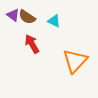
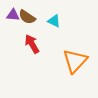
purple triangle: rotated 32 degrees counterclockwise
